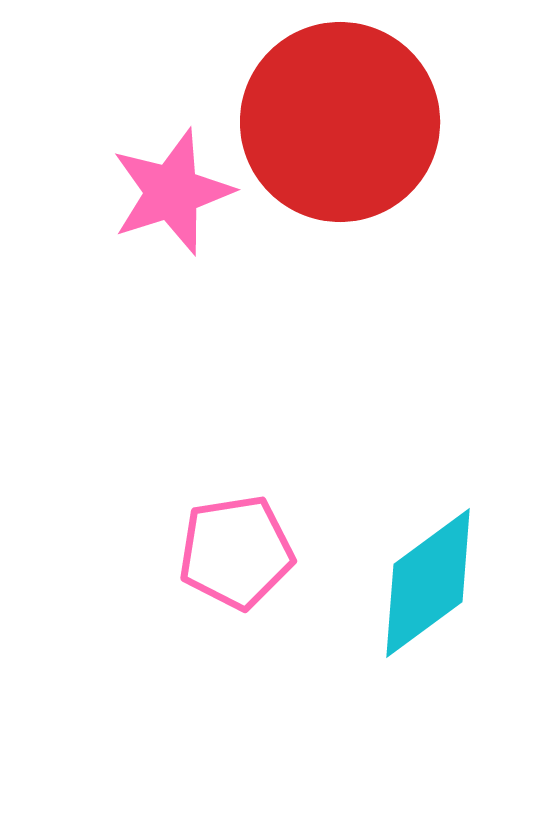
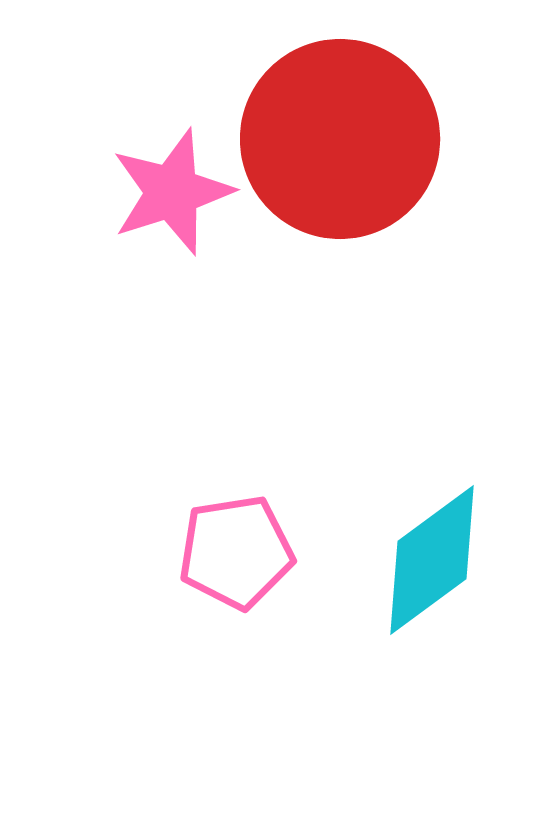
red circle: moved 17 px down
cyan diamond: moved 4 px right, 23 px up
